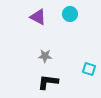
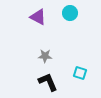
cyan circle: moved 1 px up
cyan square: moved 9 px left, 4 px down
black L-shape: rotated 60 degrees clockwise
